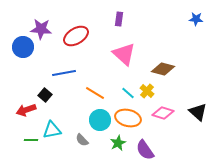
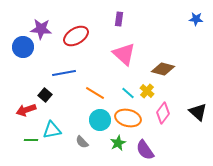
pink diamond: rotated 70 degrees counterclockwise
gray semicircle: moved 2 px down
